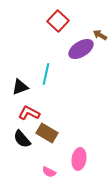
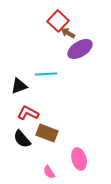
brown arrow: moved 32 px left, 2 px up
purple ellipse: moved 1 px left
cyan line: rotated 75 degrees clockwise
black triangle: moved 1 px left, 1 px up
red L-shape: moved 1 px left
brown rectangle: rotated 10 degrees counterclockwise
pink ellipse: rotated 25 degrees counterclockwise
pink semicircle: rotated 32 degrees clockwise
